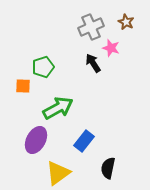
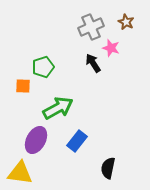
blue rectangle: moved 7 px left
yellow triangle: moved 38 px left; rotated 44 degrees clockwise
